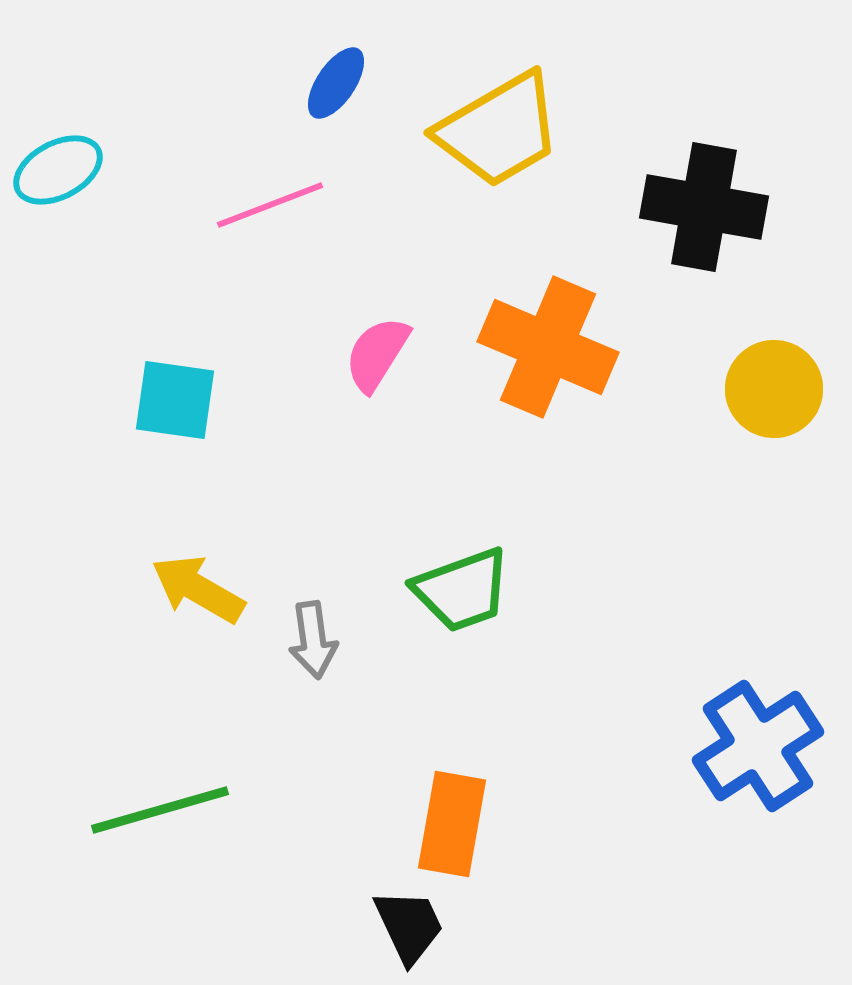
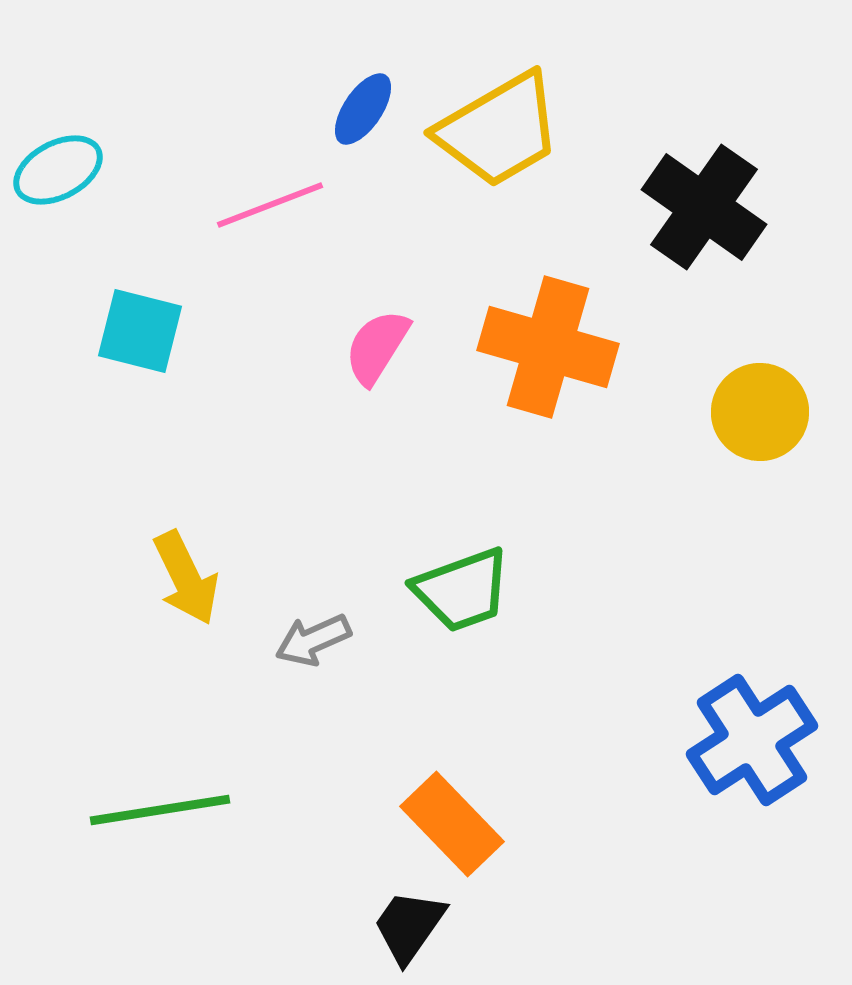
blue ellipse: moved 27 px right, 26 px down
black cross: rotated 25 degrees clockwise
orange cross: rotated 7 degrees counterclockwise
pink semicircle: moved 7 px up
yellow circle: moved 14 px left, 23 px down
cyan square: moved 35 px left, 69 px up; rotated 6 degrees clockwise
yellow arrow: moved 12 px left, 11 px up; rotated 146 degrees counterclockwise
gray arrow: rotated 74 degrees clockwise
blue cross: moved 6 px left, 6 px up
green line: rotated 7 degrees clockwise
orange rectangle: rotated 54 degrees counterclockwise
black trapezoid: rotated 120 degrees counterclockwise
